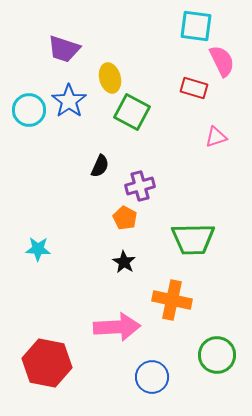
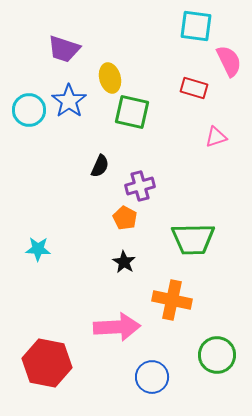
pink semicircle: moved 7 px right
green square: rotated 15 degrees counterclockwise
